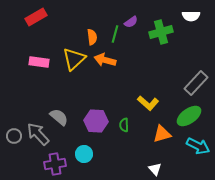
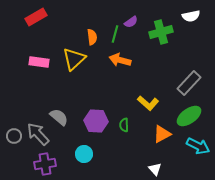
white semicircle: rotated 12 degrees counterclockwise
orange arrow: moved 15 px right
gray rectangle: moved 7 px left
orange triangle: rotated 12 degrees counterclockwise
purple cross: moved 10 px left
